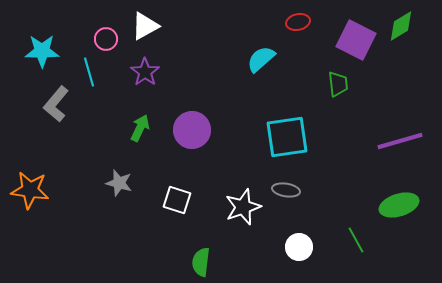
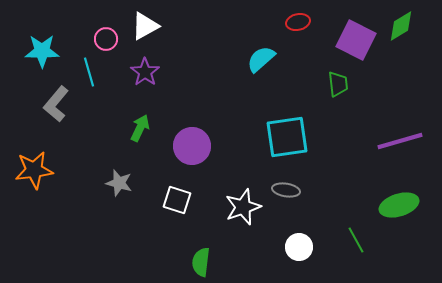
purple circle: moved 16 px down
orange star: moved 4 px right, 20 px up; rotated 15 degrees counterclockwise
